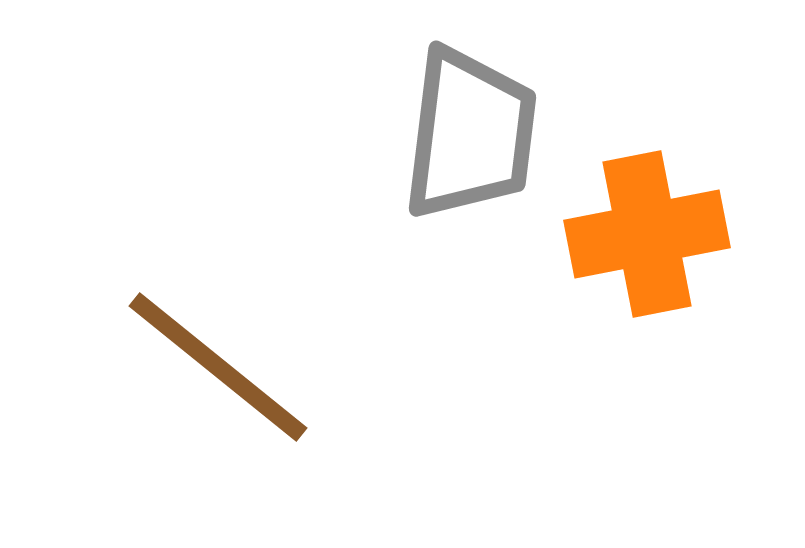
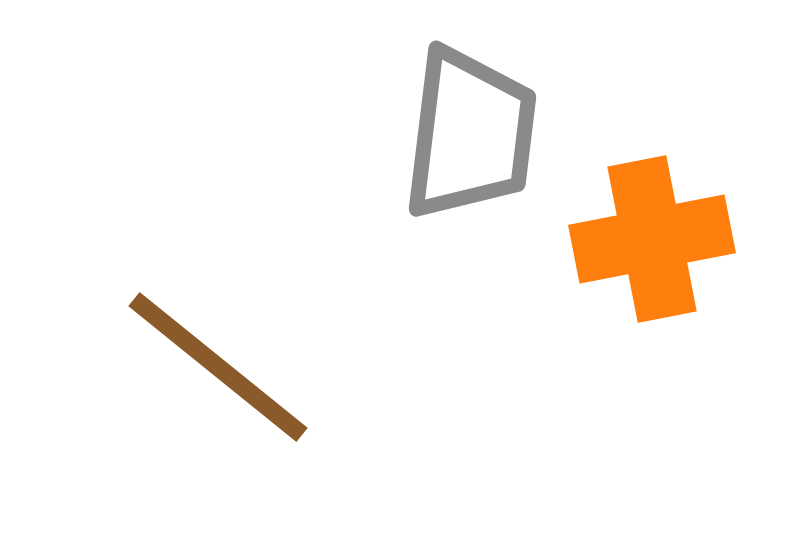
orange cross: moved 5 px right, 5 px down
